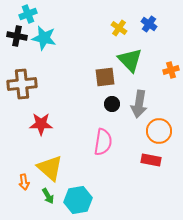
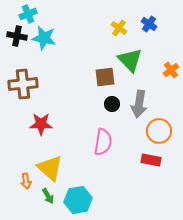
orange cross: rotated 21 degrees counterclockwise
brown cross: moved 1 px right
orange arrow: moved 2 px right, 1 px up
